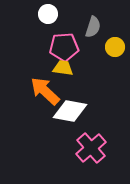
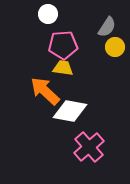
gray semicircle: moved 14 px right; rotated 15 degrees clockwise
pink pentagon: moved 1 px left, 2 px up
pink cross: moved 2 px left, 1 px up
